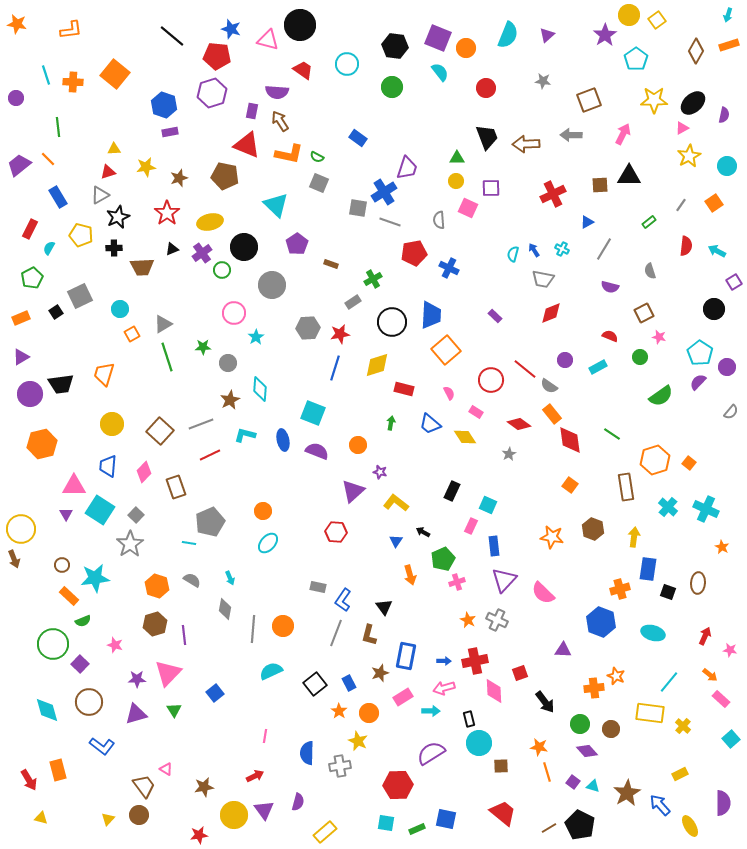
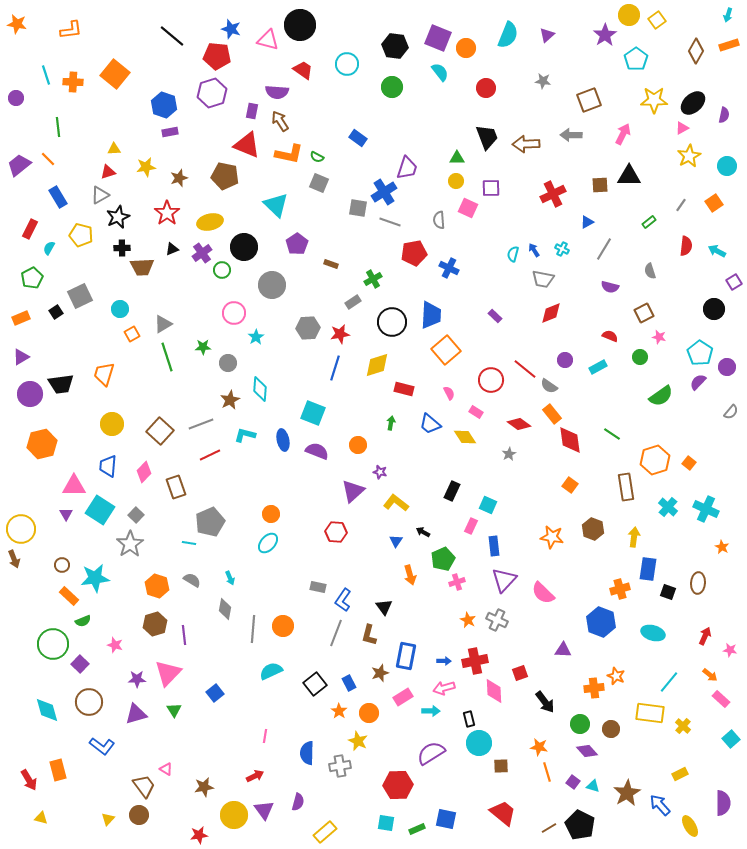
black cross at (114, 248): moved 8 px right
orange circle at (263, 511): moved 8 px right, 3 px down
